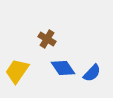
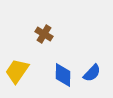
brown cross: moved 3 px left, 5 px up
blue diamond: moved 7 px down; rotated 35 degrees clockwise
